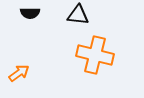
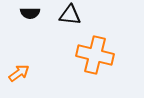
black triangle: moved 8 px left
